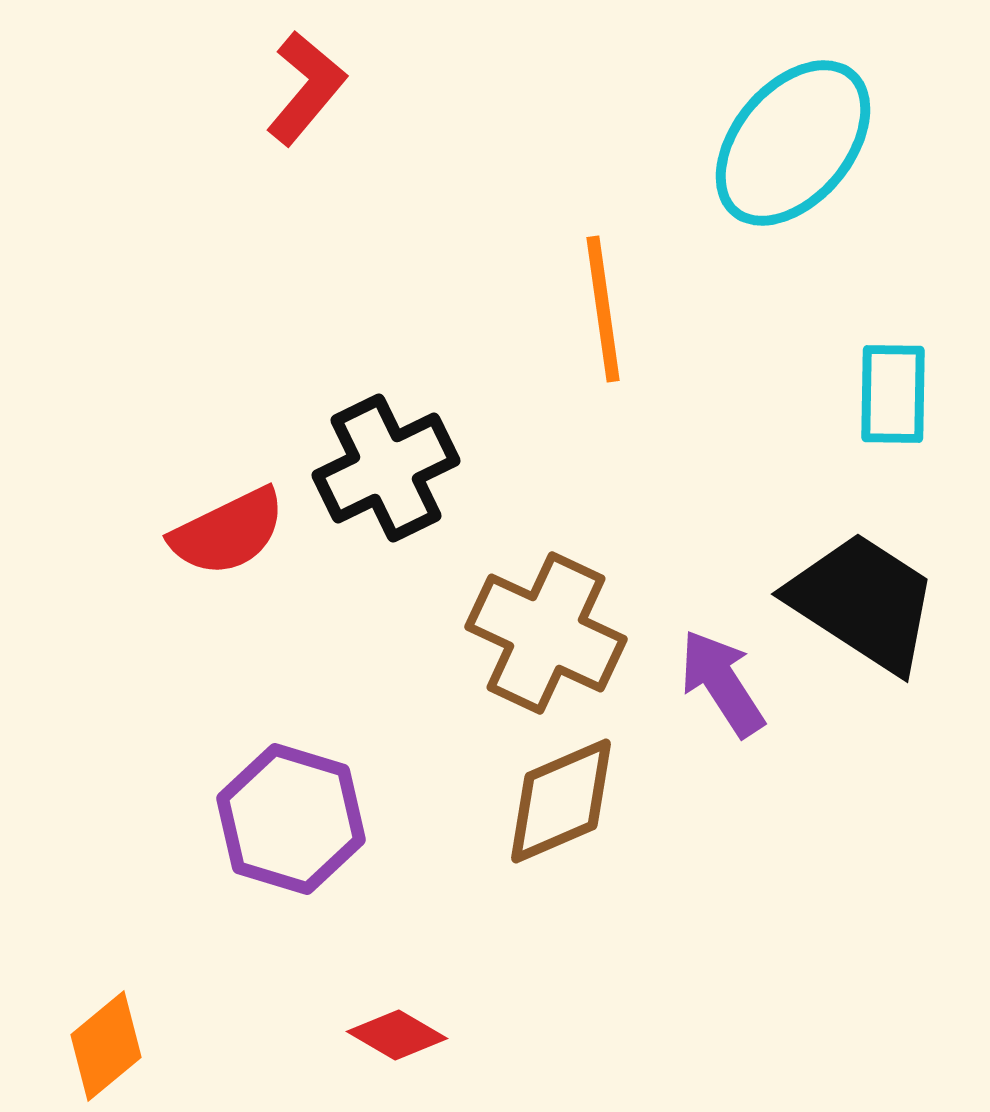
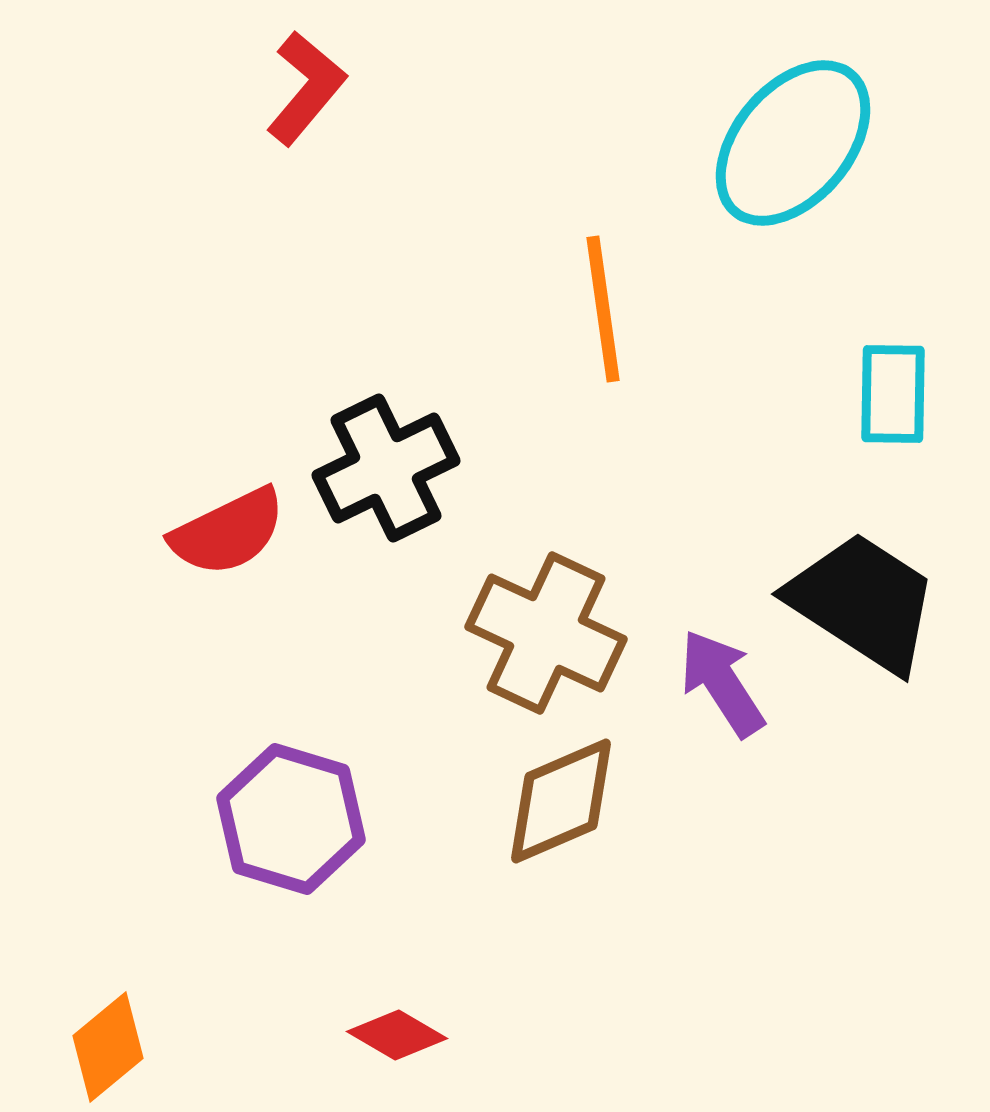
orange diamond: moved 2 px right, 1 px down
